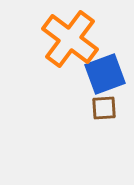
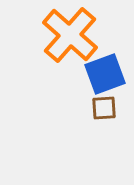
orange cross: moved 4 px up; rotated 4 degrees clockwise
